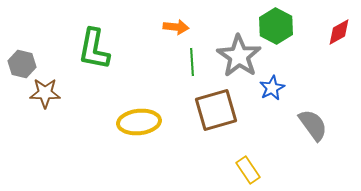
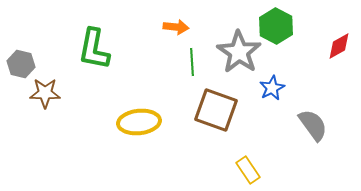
red diamond: moved 14 px down
gray star: moved 4 px up
gray hexagon: moved 1 px left
brown square: rotated 36 degrees clockwise
